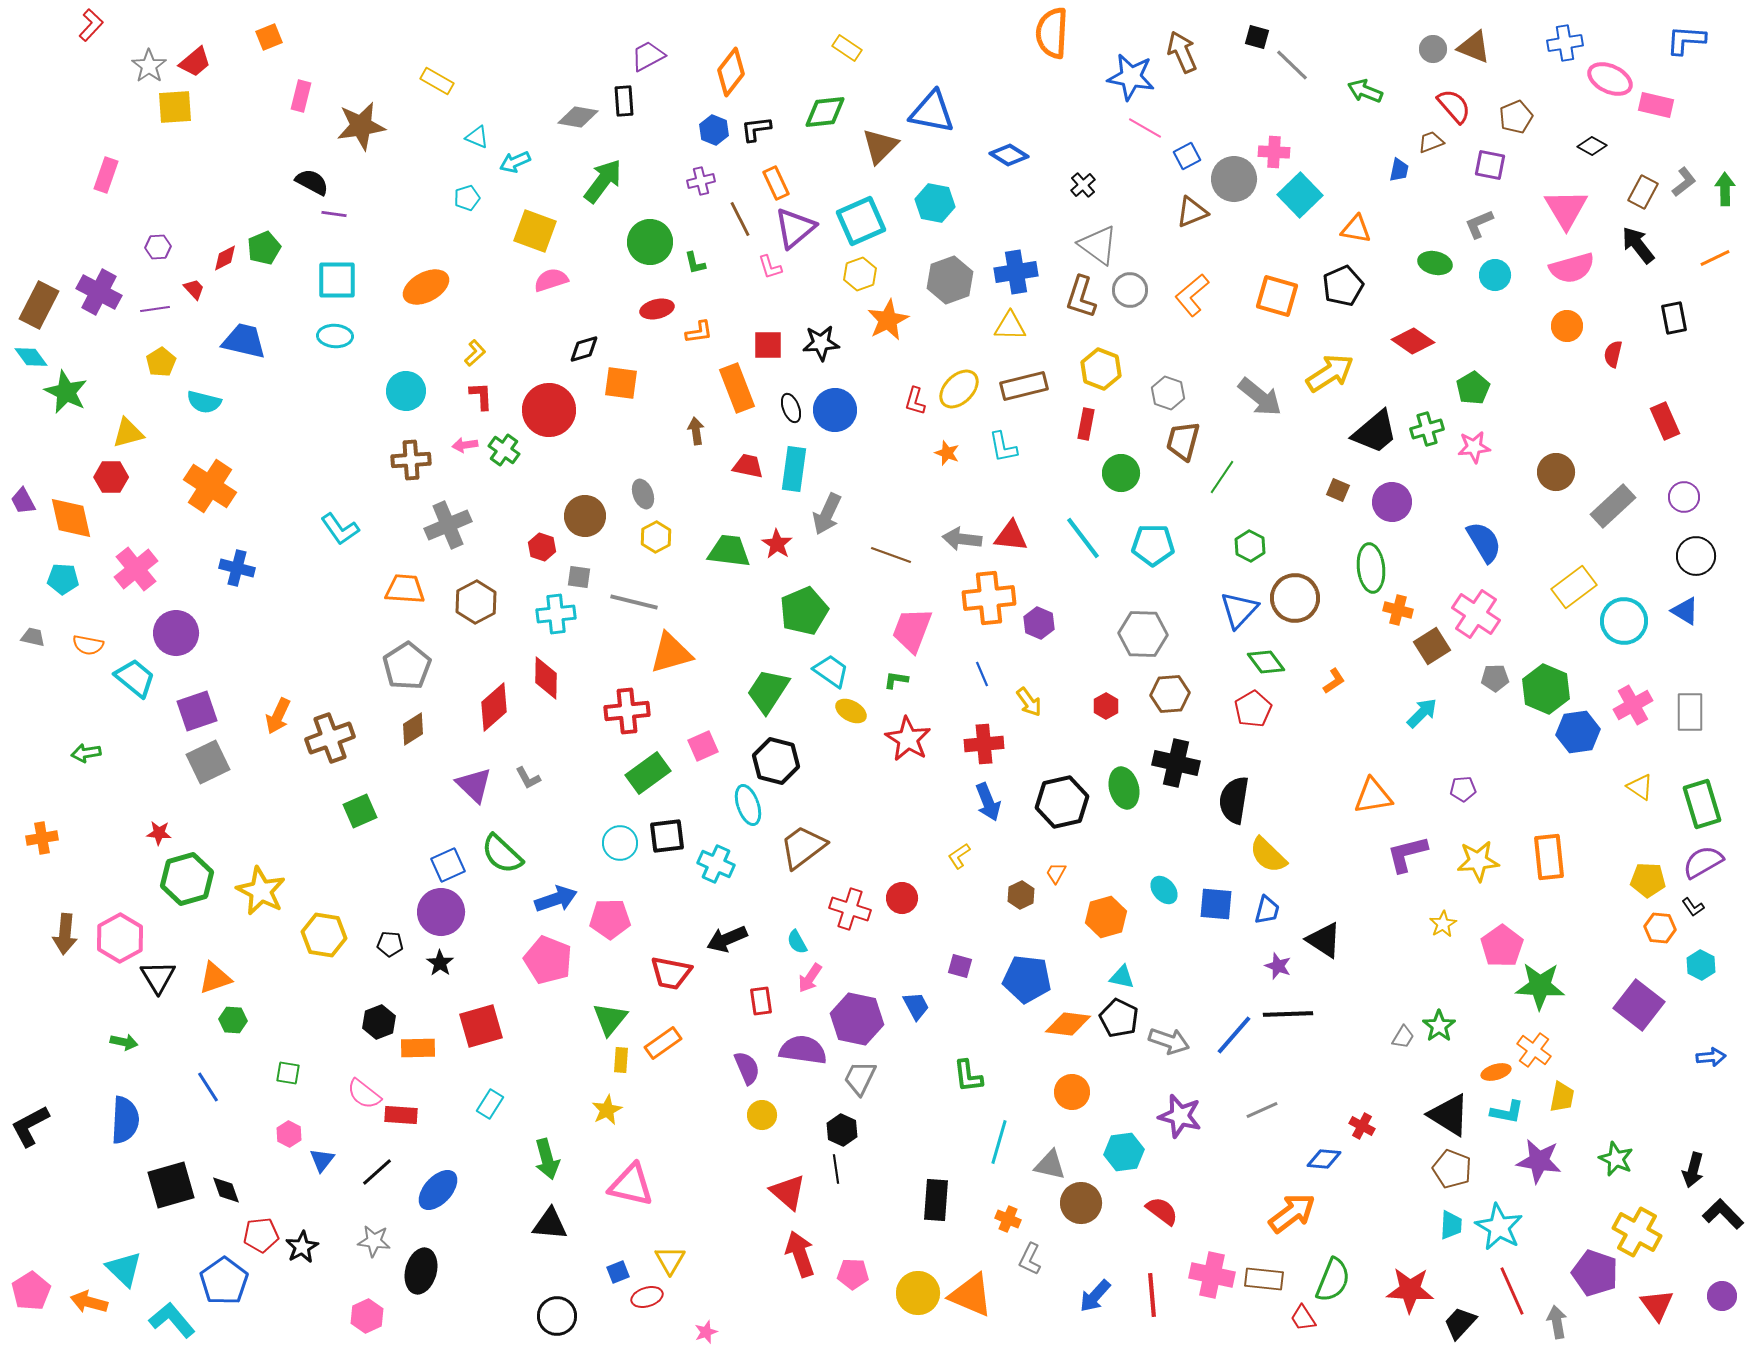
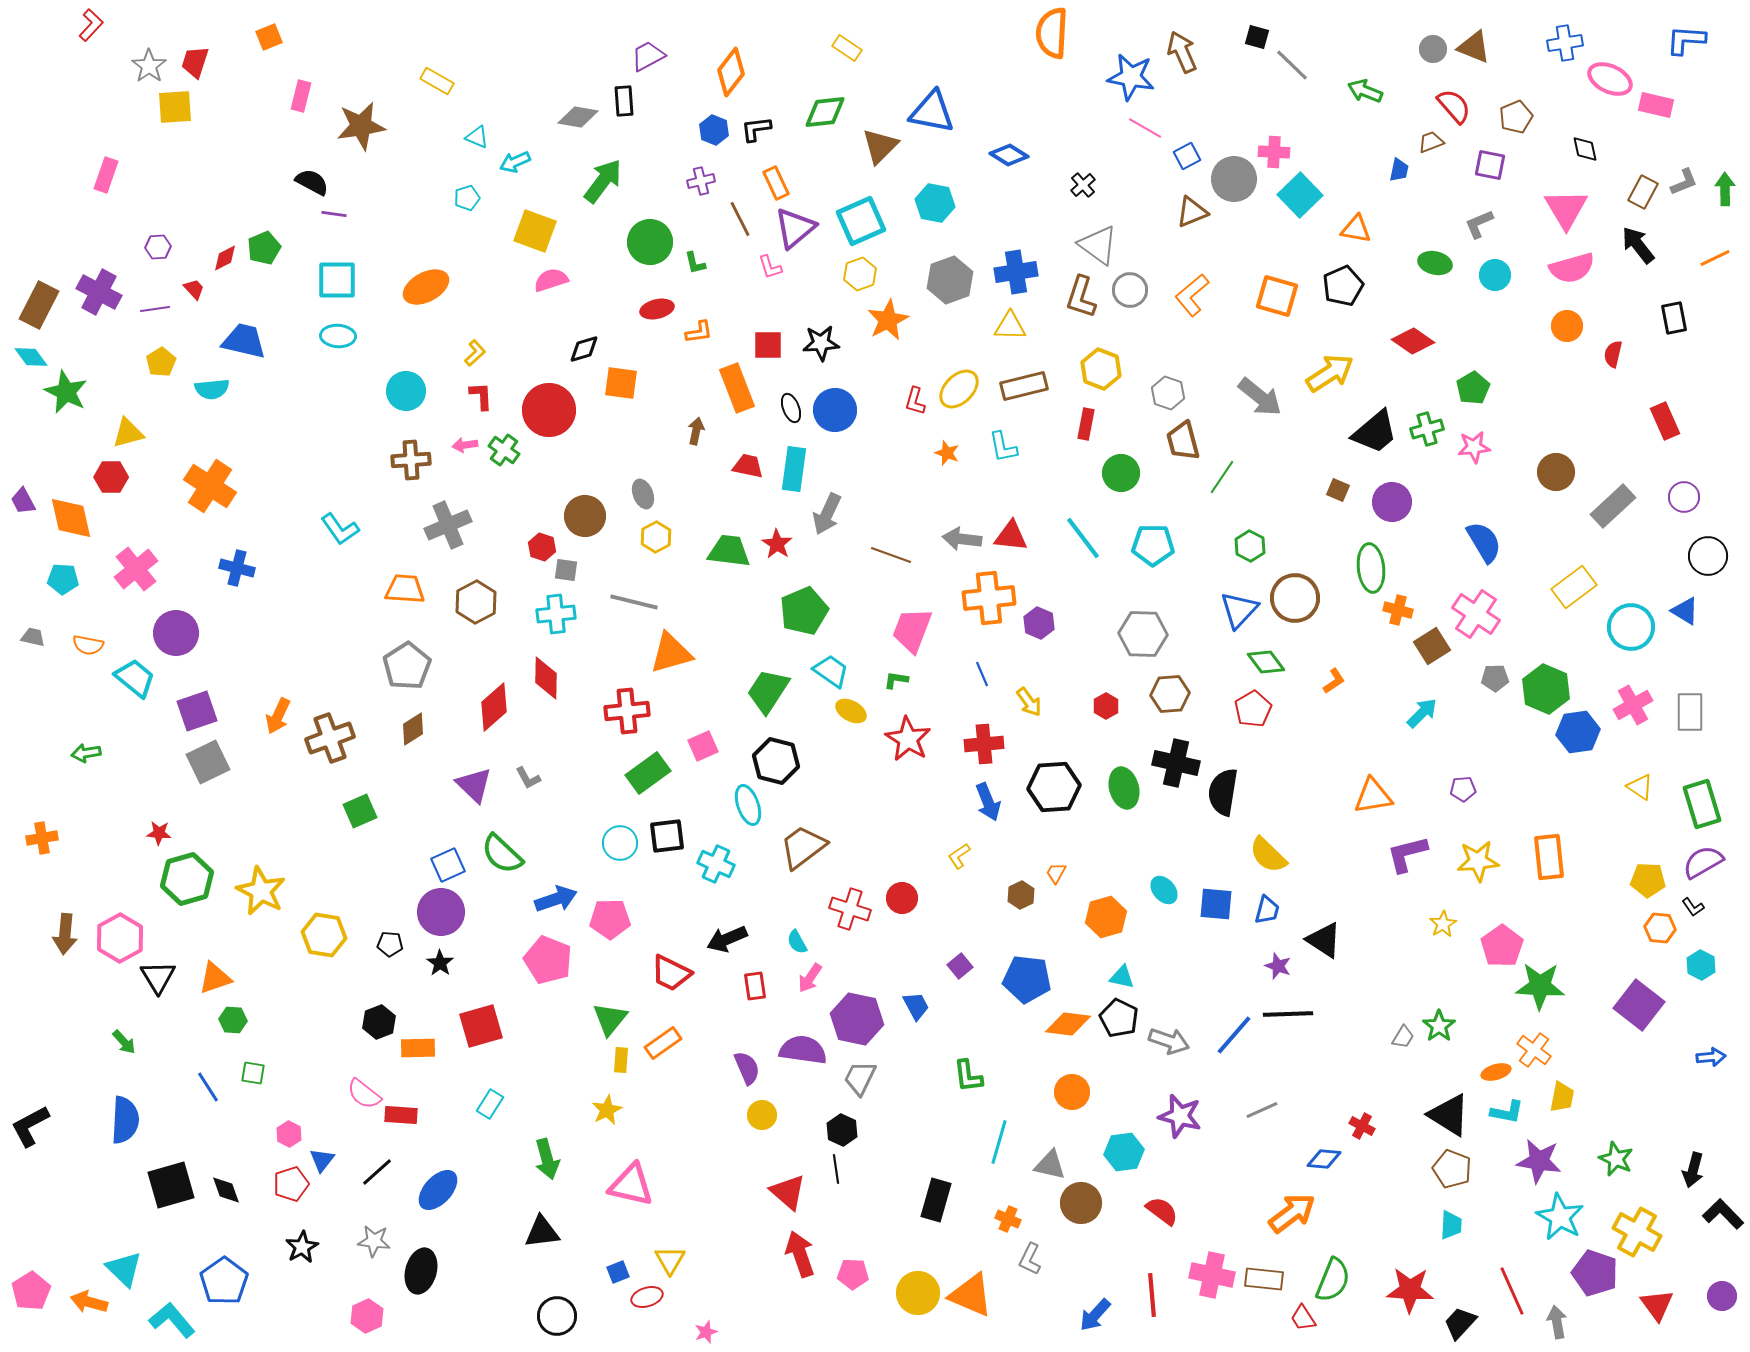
red trapezoid at (195, 62): rotated 148 degrees clockwise
black diamond at (1592, 146): moved 7 px left, 3 px down; rotated 48 degrees clockwise
gray L-shape at (1684, 182): rotated 16 degrees clockwise
cyan ellipse at (335, 336): moved 3 px right
cyan semicircle at (204, 402): moved 8 px right, 13 px up; rotated 20 degrees counterclockwise
brown arrow at (696, 431): rotated 20 degrees clockwise
brown trapezoid at (1183, 441): rotated 30 degrees counterclockwise
black circle at (1696, 556): moved 12 px right
gray square at (579, 577): moved 13 px left, 7 px up
cyan circle at (1624, 621): moved 7 px right, 6 px down
black semicircle at (1234, 800): moved 11 px left, 8 px up
black hexagon at (1062, 802): moved 8 px left, 15 px up; rotated 9 degrees clockwise
purple square at (960, 966): rotated 35 degrees clockwise
red trapezoid at (671, 973): rotated 15 degrees clockwise
red rectangle at (761, 1001): moved 6 px left, 15 px up
green arrow at (124, 1042): rotated 36 degrees clockwise
green square at (288, 1073): moved 35 px left
black rectangle at (936, 1200): rotated 12 degrees clockwise
black triangle at (550, 1224): moved 8 px left, 8 px down; rotated 12 degrees counterclockwise
cyan star at (1499, 1227): moved 61 px right, 10 px up
red pentagon at (261, 1235): moved 30 px right, 51 px up; rotated 12 degrees counterclockwise
blue arrow at (1095, 1296): moved 19 px down
